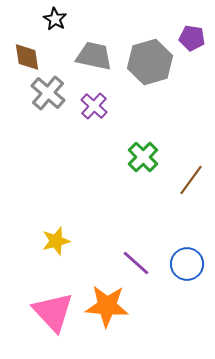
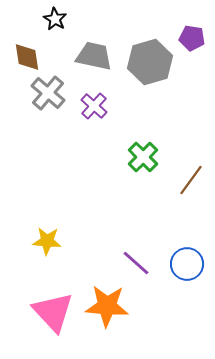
yellow star: moved 9 px left; rotated 20 degrees clockwise
